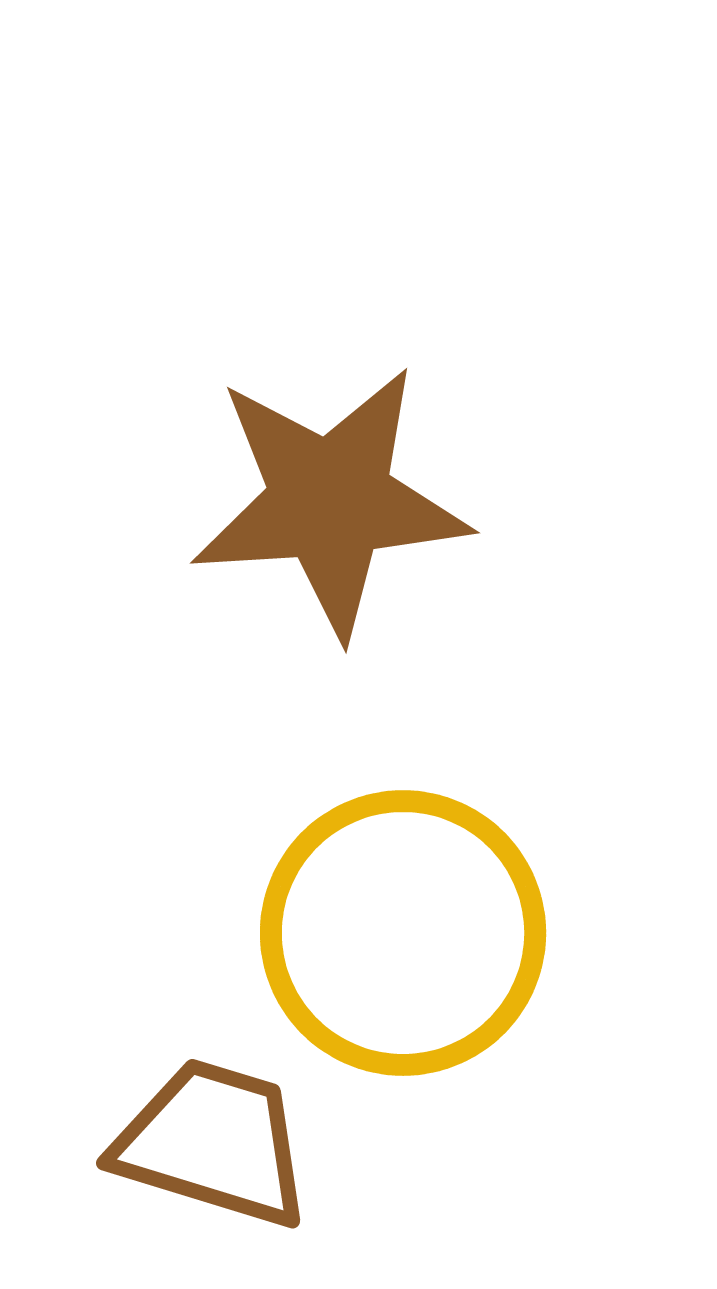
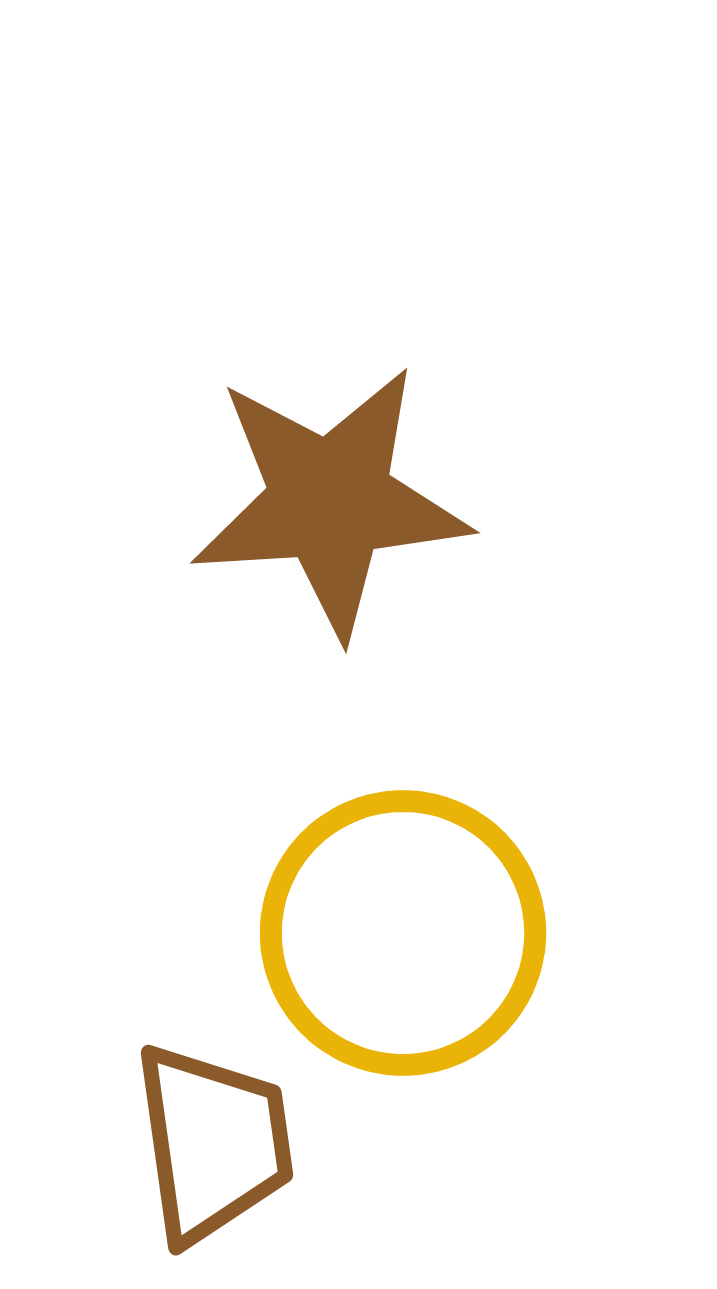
brown trapezoid: rotated 65 degrees clockwise
